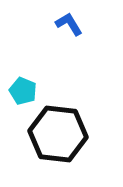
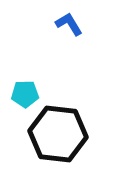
cyan pentagon: moved 2 px right, 3 px down; rotated 24 degrees counterclockwise
